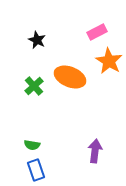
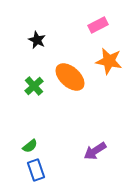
pink rectangle: moved 1 px right, 7 px up
orange star: rotated 20 degrees counterclockwise
orange ellipse: rotated 20 degrees clockwise
green semicircle: moved 2 px left, 1 px down; rotated 49 degrees counterclockwise
purple arrow: rotated 130 degrees counterclockwise
